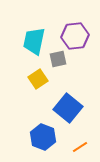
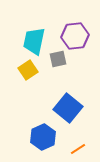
yellow square: moved 10 px left, 9 px up
blue hexagon: rotated 15 degrees clockwise
orange line: moved 2 px left, 2 px down
